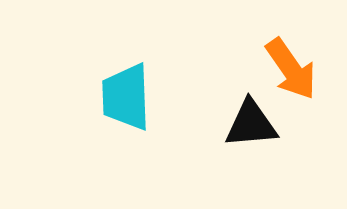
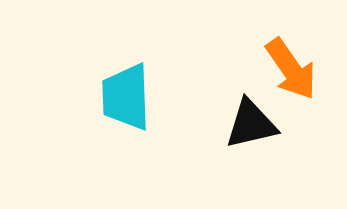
black triangle: rotated 8 degrees counterclockwise
